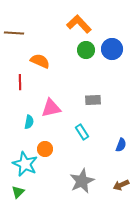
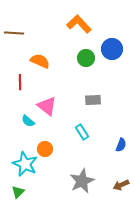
green circle: moved 8 px down
pink triangle: moved 4 px left, 2 px up; rotated 50 degrees clockwise
cyan semicircle: moved 1 px left, 1 px up; rotated 120 degrees clockwise
